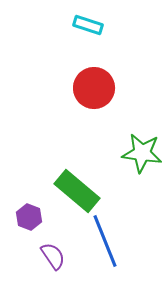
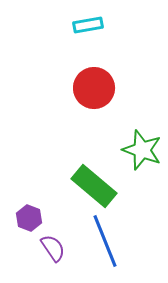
cyan rectangle: rotated 28 degrees counterclockwise
green star: moved 3 px up; rotated 12 degrees clockwise
green rectangle: moved 17 px right, 5 px up
purple hexagon: moved 1 px down
purple semicircle: moved 8 px up
